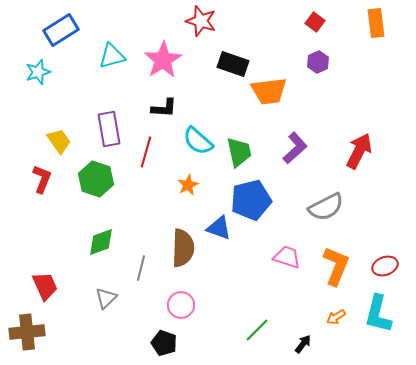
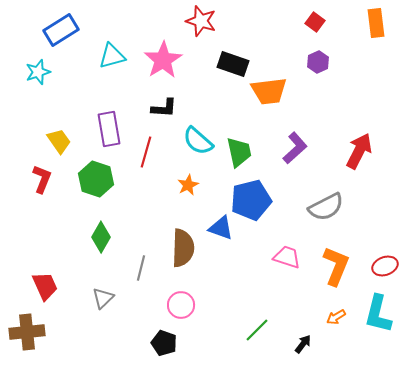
blue triangle: moved 2 px right
green diamond: moved 5 px up; rotated 40 degrees counterclockwise
gray triangle: moved 3 px left
